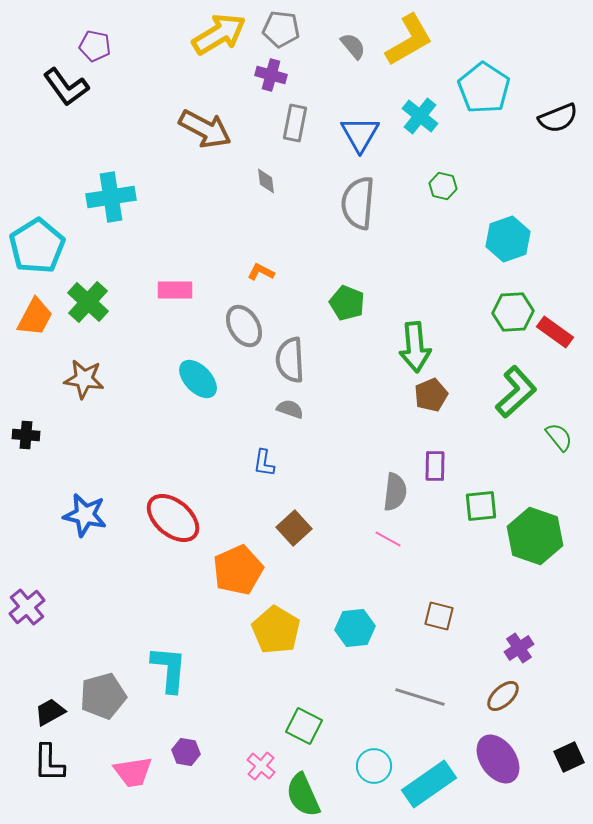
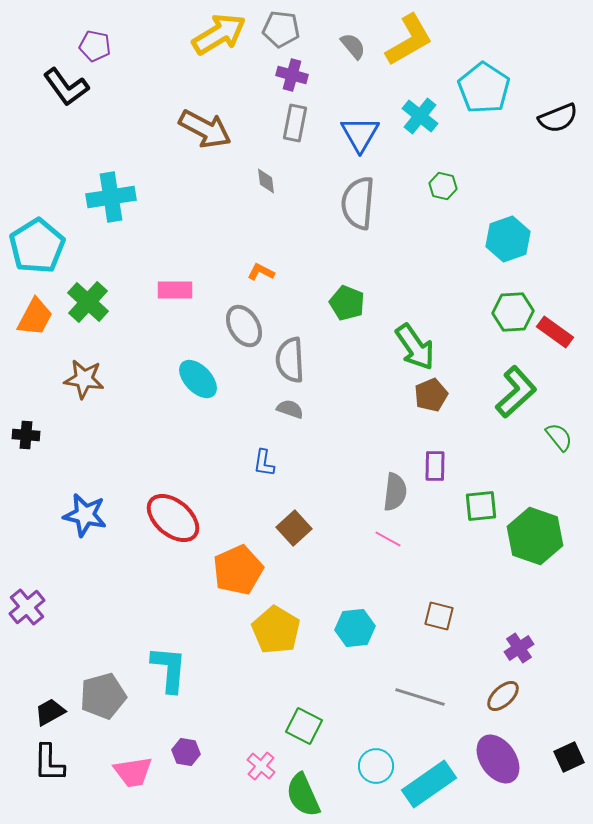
purple cross at (271, 75): moved 21 px right
green arrow at (415, 347): rotated 30 degrees counterclockwise
cyan circle at (374, 766): moved 2 px right
